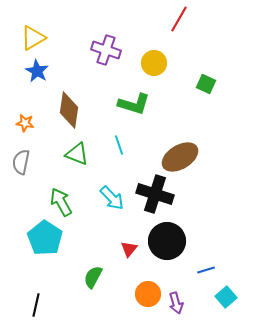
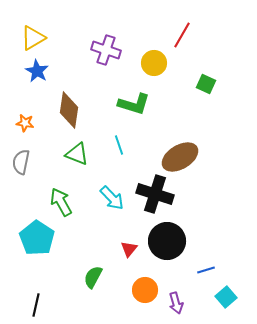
red line: moved 3 px right, 16 px down
cyan pentagon: moved 8 px left
orange circle: moved 3 px left, 4 px up
